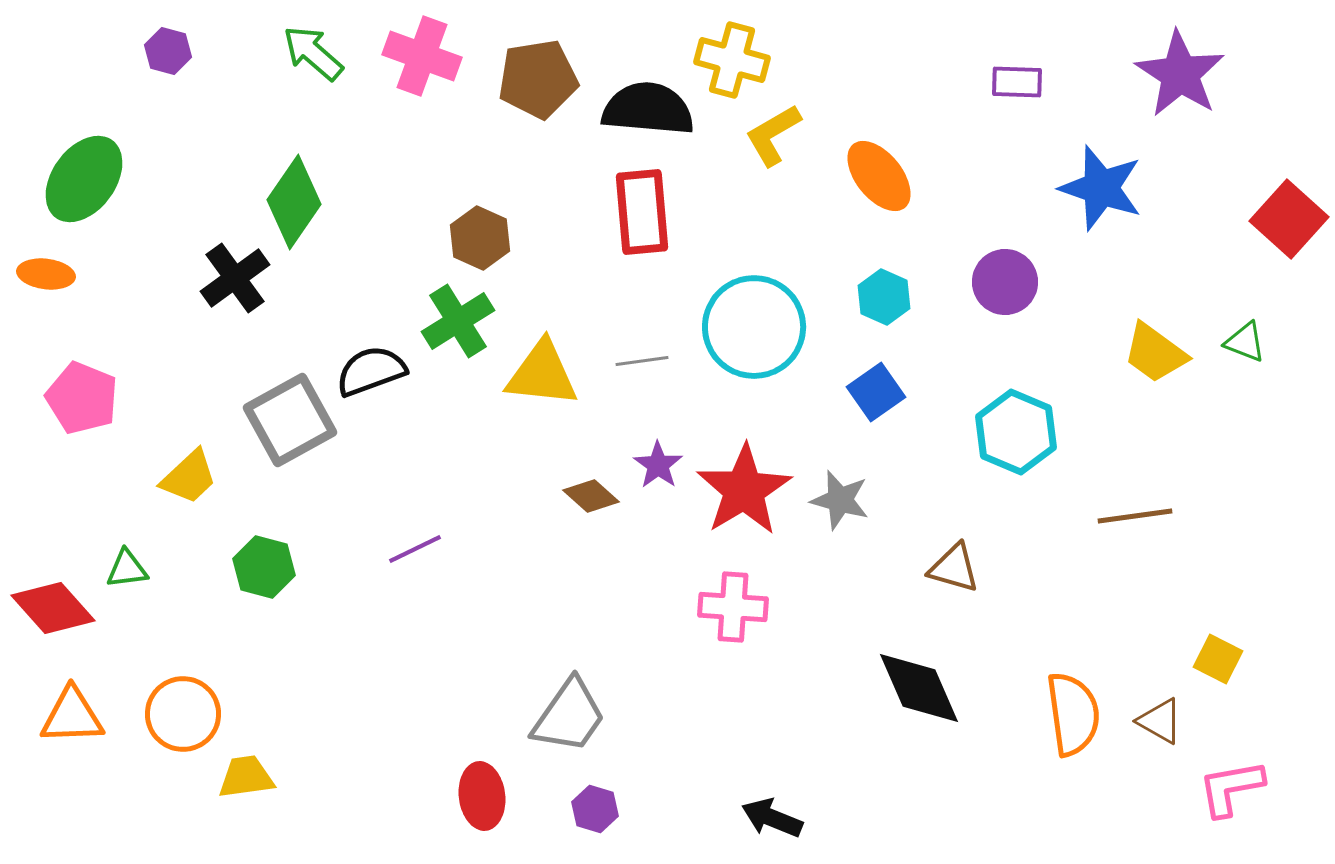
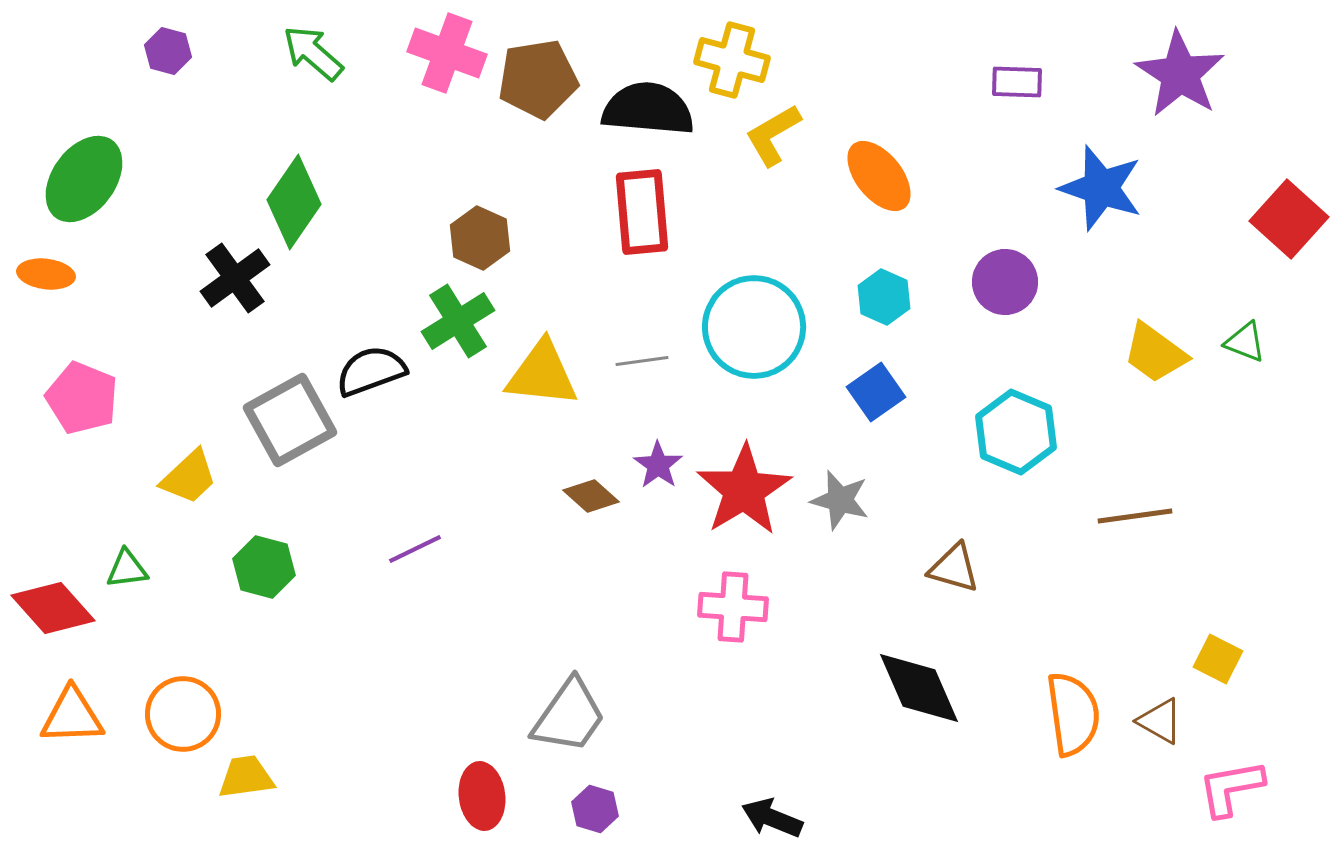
pink cross at (422, 56): moved 25 px right, 3 px up
